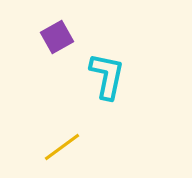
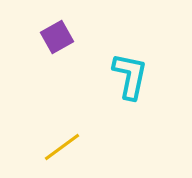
cyan L-shape: moved 23 px right
